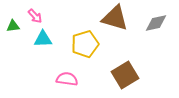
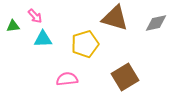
brown square: moved 2 px down
pink semicircle: rotated 15 degrees counterclockwise
